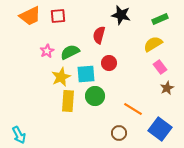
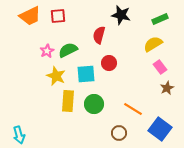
green semicircle: moved 2 px left, 2 px up
yellow star: moved 5 px left, 1 px up; rotated 24 degrees counterclockwise
green circle: moved 1 px left, 8 px down
cyan arrow: rotated 12 degrees clockwise
